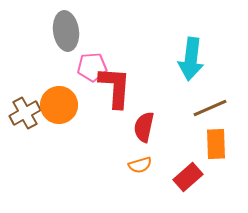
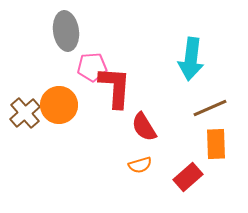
brown cross: rotated 12 degrees counterclockwise
red semicircle: rotated 44 degrees counterclockwise
